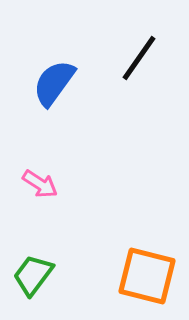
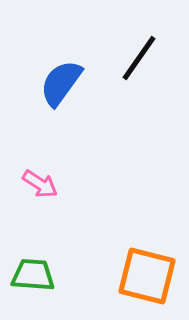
blue semicircle: moved 7 px right
green trapezoid: rotated 57 degrees clockwise
